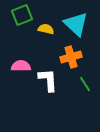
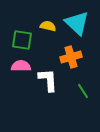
green square: moved 25 px down; rotated 30 degrees clockwise
cyan triangle: moved 1 px right, 1 px up
yellow semicircle: moved 2 px right, 3 px up
green line: moved 2 px left, 7 px down
